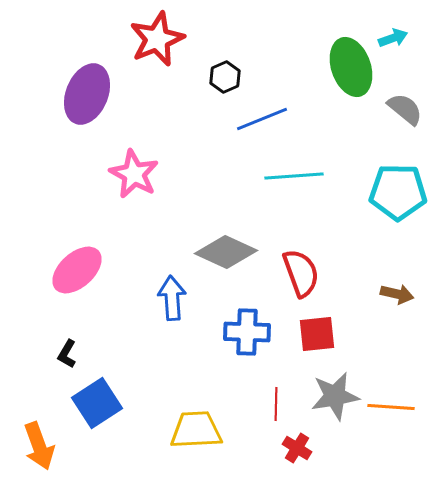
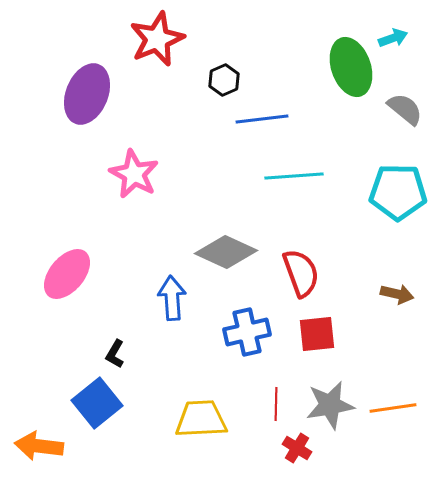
black hexagon: moved 1 px left, 3 px down
blue line: rotated 15 degrees clockwise
pink ellipse: moved 10 px left, 4 px down; rotated 8 degrees counterclockwise
blue cross: rotated 15 degrees counterclockwise
black L-shape: moved 48 px right
gray star: moved 5 px left, 9 px down
blue square: rotated 6 degrees counterclockwise
orange line: moved 2 px right, 1 px down; rotated 12 degrees counterclockwise
yellow trapezoid: moved 5 px right, 11 px up
orange arrow: rotated 117 degrees clockwise
